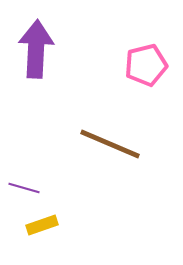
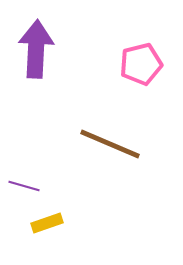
pink pentagon: moved 5 px left, 1 px up
purple line: moved 2 px up
yellow rectangle: moved 5 px right, 2 px up
